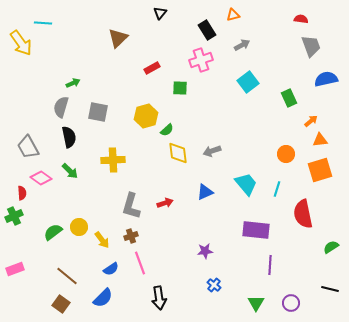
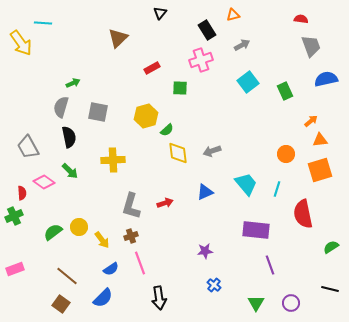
green rectangle at (289, 98): moved 4 px left, 7 px up
pink diamond at (41, 178): moved 3 px right, 4 px down
purple line at (270, 265): rotated 24 degrees counterclockwise
